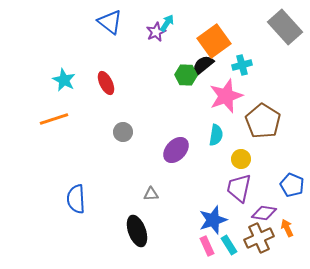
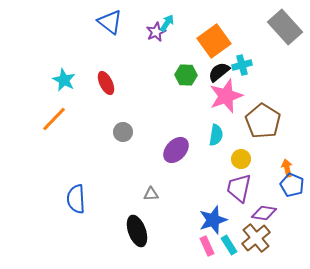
black semicircle: moved 16 px right, 7 px down
orange line: rotated 28 degrees counterclockwise
orange arrow: moved 60 px up; rotated 12 degrees clockwise
brown cross: moved 3 px left; rotated 16 degrees counterclockwise
